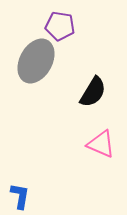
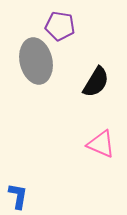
gray ellipse: rotated 42 degrees counterclockwise
black semicircle: moved 3 px right, 10 px up
blue L-shape: moved 2 px left
